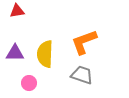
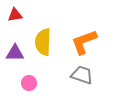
red triangle: moved 2 px left, 4 px down
yellow semicircle: moved 2 px left, 12 px up
